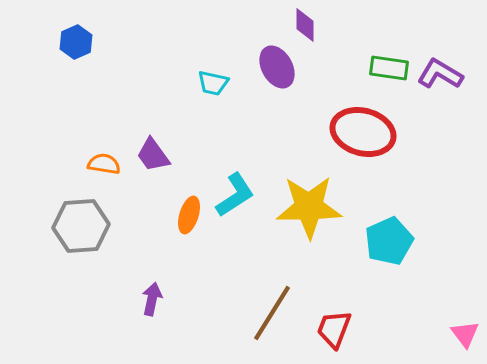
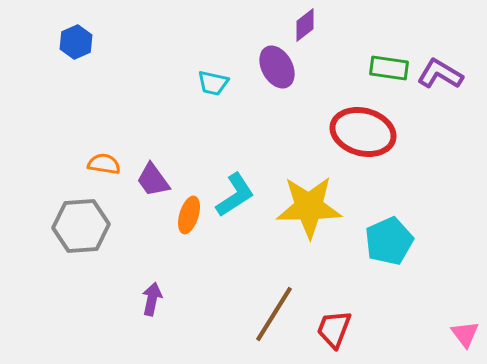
purple diamond: rotated 52 degrees clockwise
purple trapezoid: moved 25 px down
brown line: moved 2 px right, 1 px down
